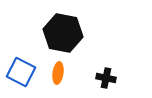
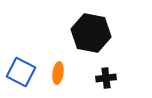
black hexagon: moved 28 px right
black cross: rotated 18 degrees counterclockwise
